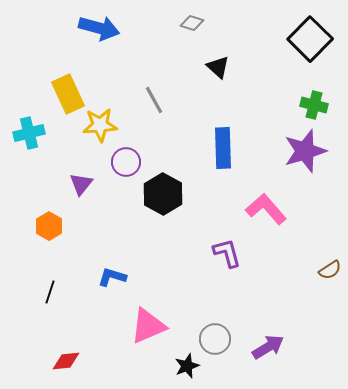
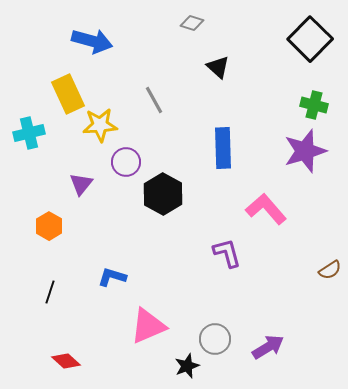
blue arrow: moved 7 px left, 13 px down
red diamond: rotated 48 degrees clockwise
